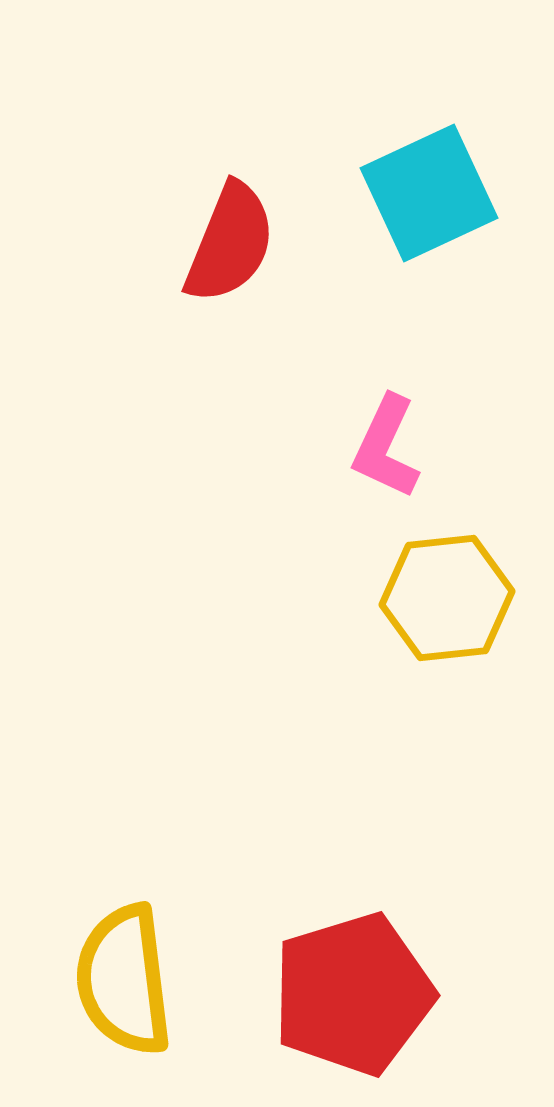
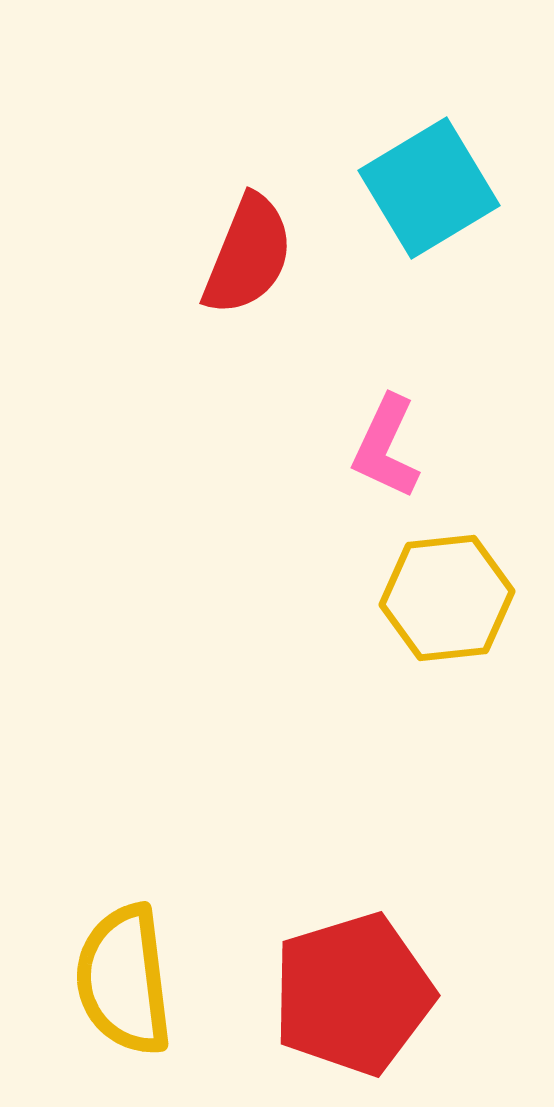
cyan square: moved 5 px up; rotated 6 degrees counterclockwise
red semicircle: moved 18 px right, 12 px down
